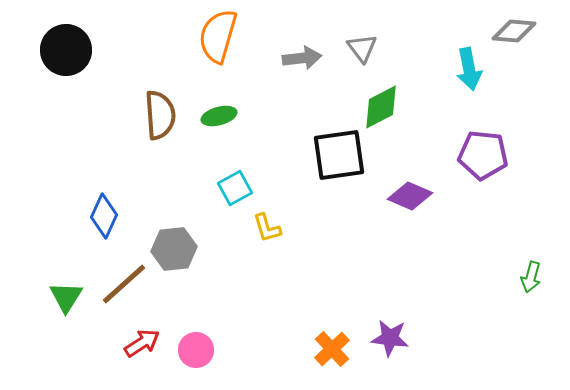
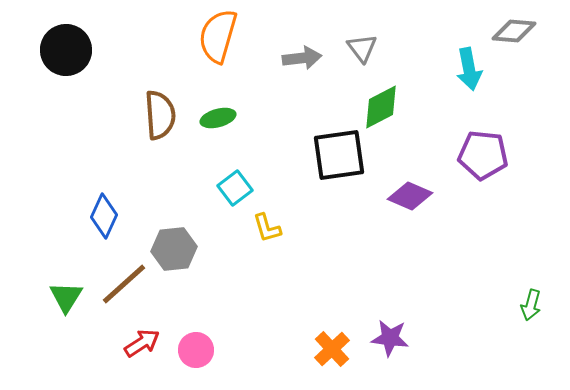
green ellipse: moved 1 px left, 2 px down
cyan square: rotated 8 degrees counterclockwise
green arrow: moved 28 px down
